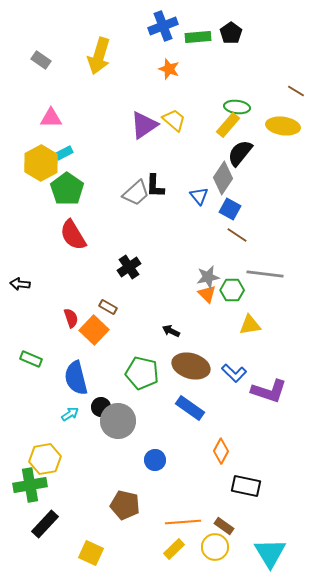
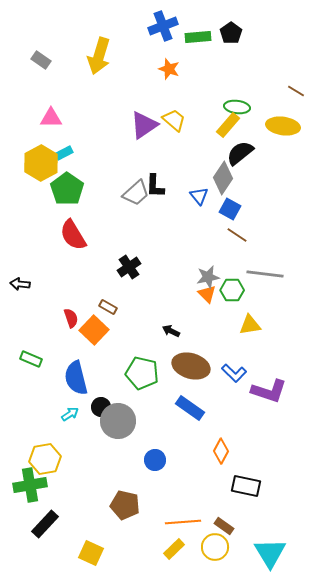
black semicircle at (240, 153): rotated 12 degrees clockwise
